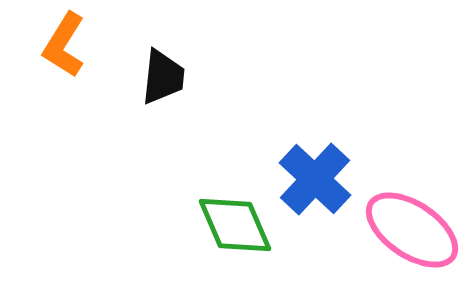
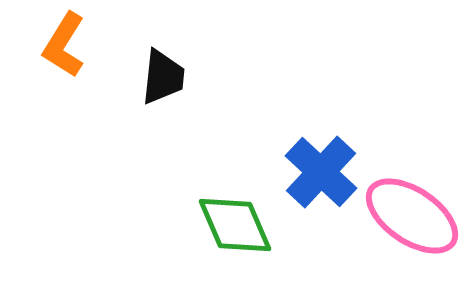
blue cross: moved 6 px right, 7 px up
pink ellipse: moved 14 px up
